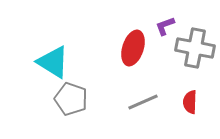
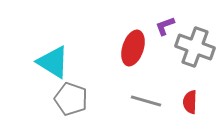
gray cross: moved 1 px up; rotated 9 degrees clockwise
gray line: moved 3 px right, 1 px up; rotated 40 degrees clockwise
